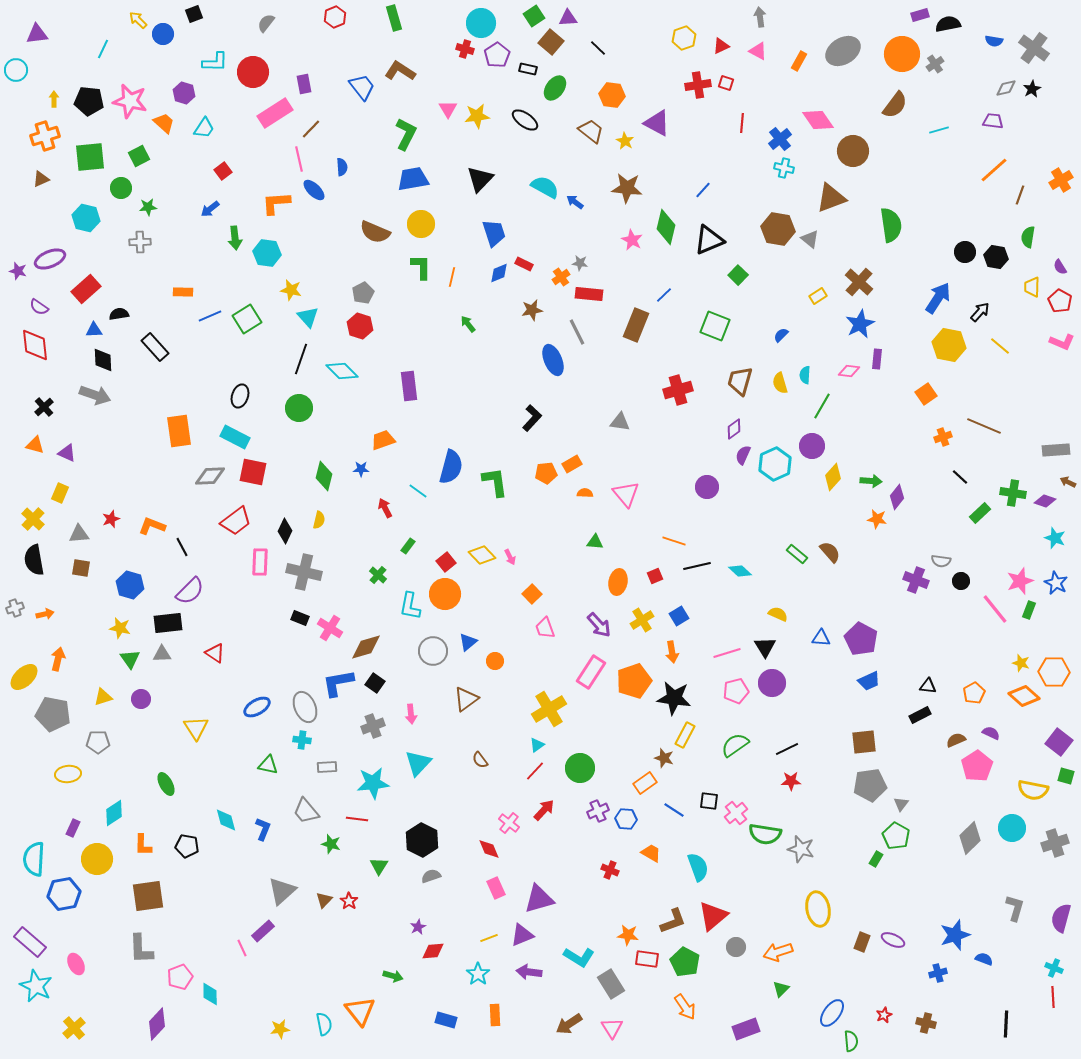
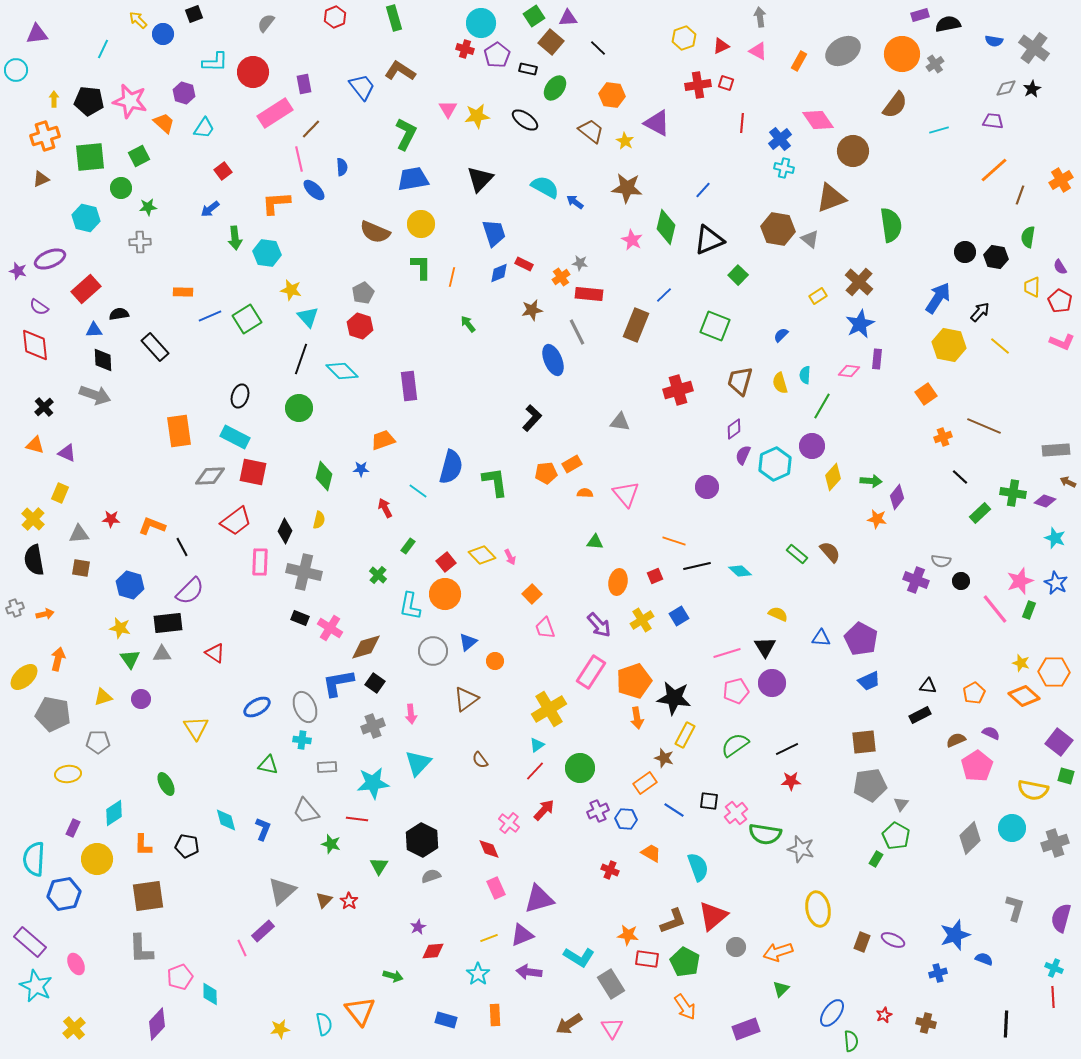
red star at (111, 519): rotated 24 degrees clockwise
orange arrow at (672, 652): moved 35 px left, 66 px down
